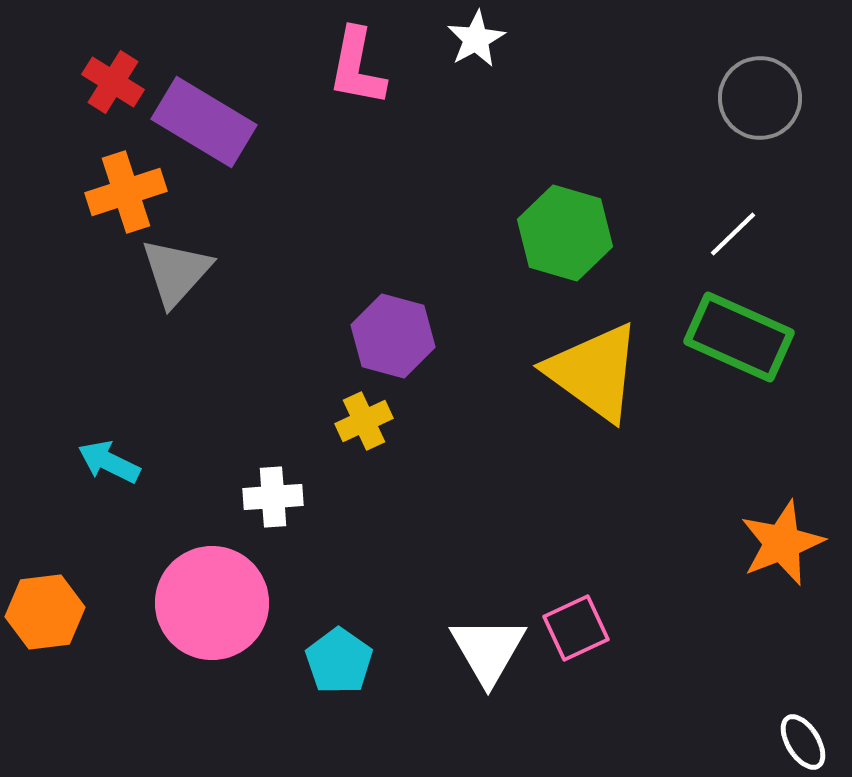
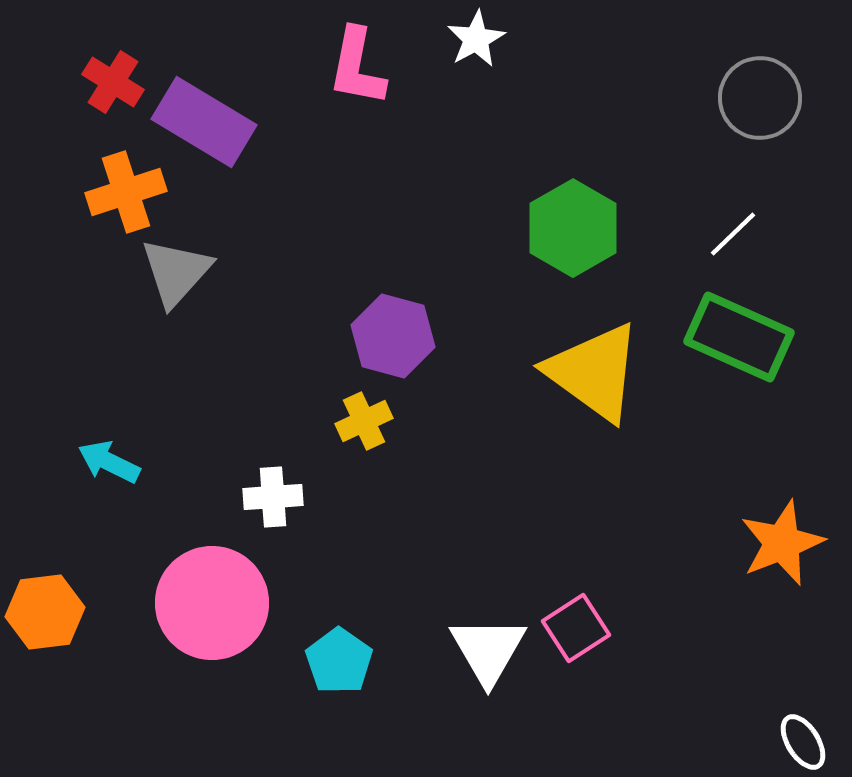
green hexagon: moved 8 px right, 5 px up; rotated 14 degrees clockwise
pink square: rotated 8 degrees counterclockwise
